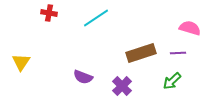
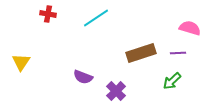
red cross: moved 1 px left, 1 px down
purple cross: moved 6 px left, 5 px down
